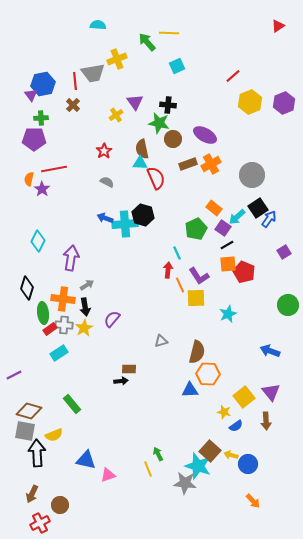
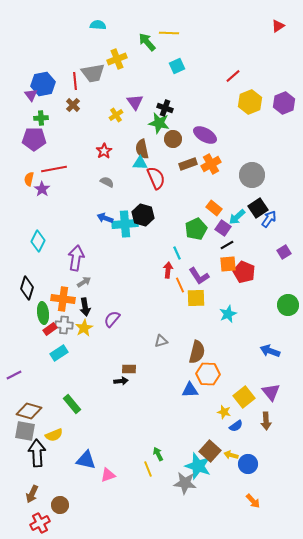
black cross at (168, 105): moved 3 px left, 3 px down; rotated 14 degrees clockwise
purple arrow at (71, 258): moved 5 px right
gray arrow at (87, 285): moved 3 px left, 3 px up
